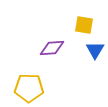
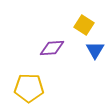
yellow square: rotated 24 degrees clockwise
